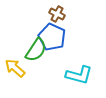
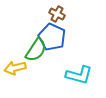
yellow arrow: rotated 55 degrees counterclockwise
